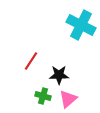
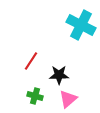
green cross: moved 8 px left
